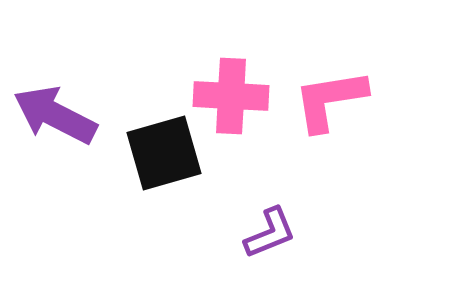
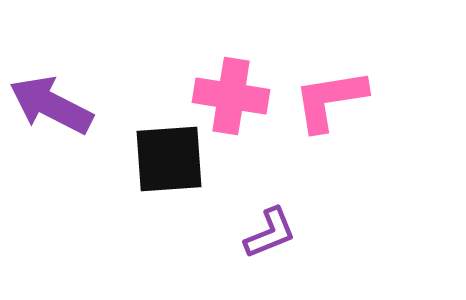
pink cross: rotated 6 degrees clockwise
purple arrow: moved 4 px left, 10 px up
black square: moved 5 px right, 6 px down; rotated 12 degrees clockwise
